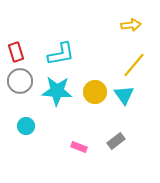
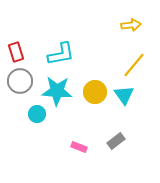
cyan circle: moved 11 px right, 12 px up
